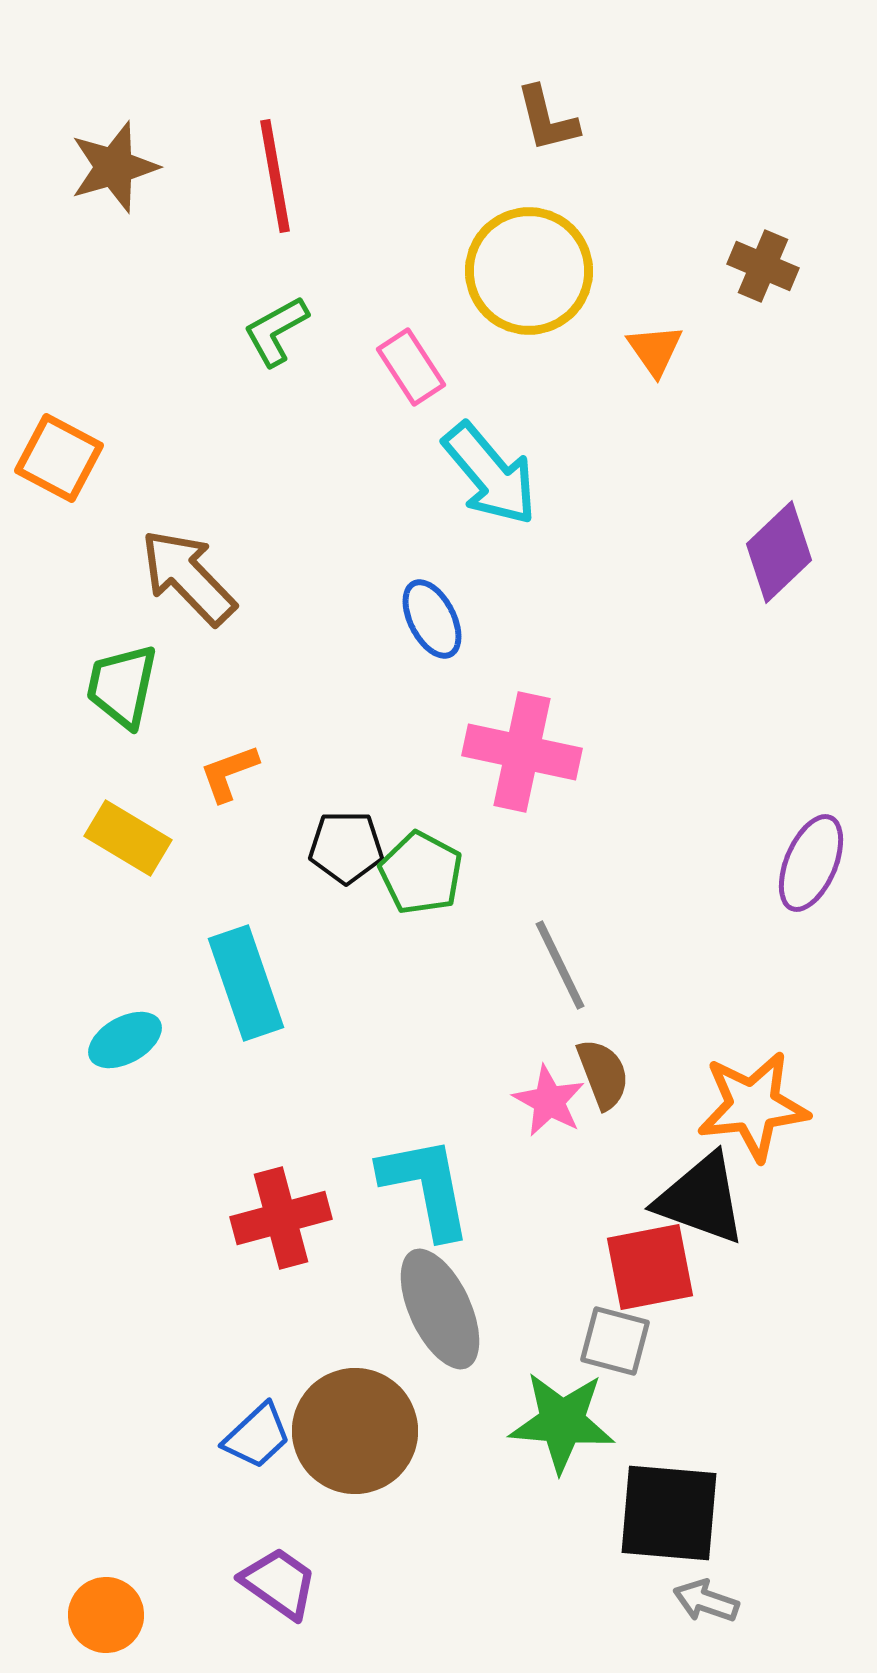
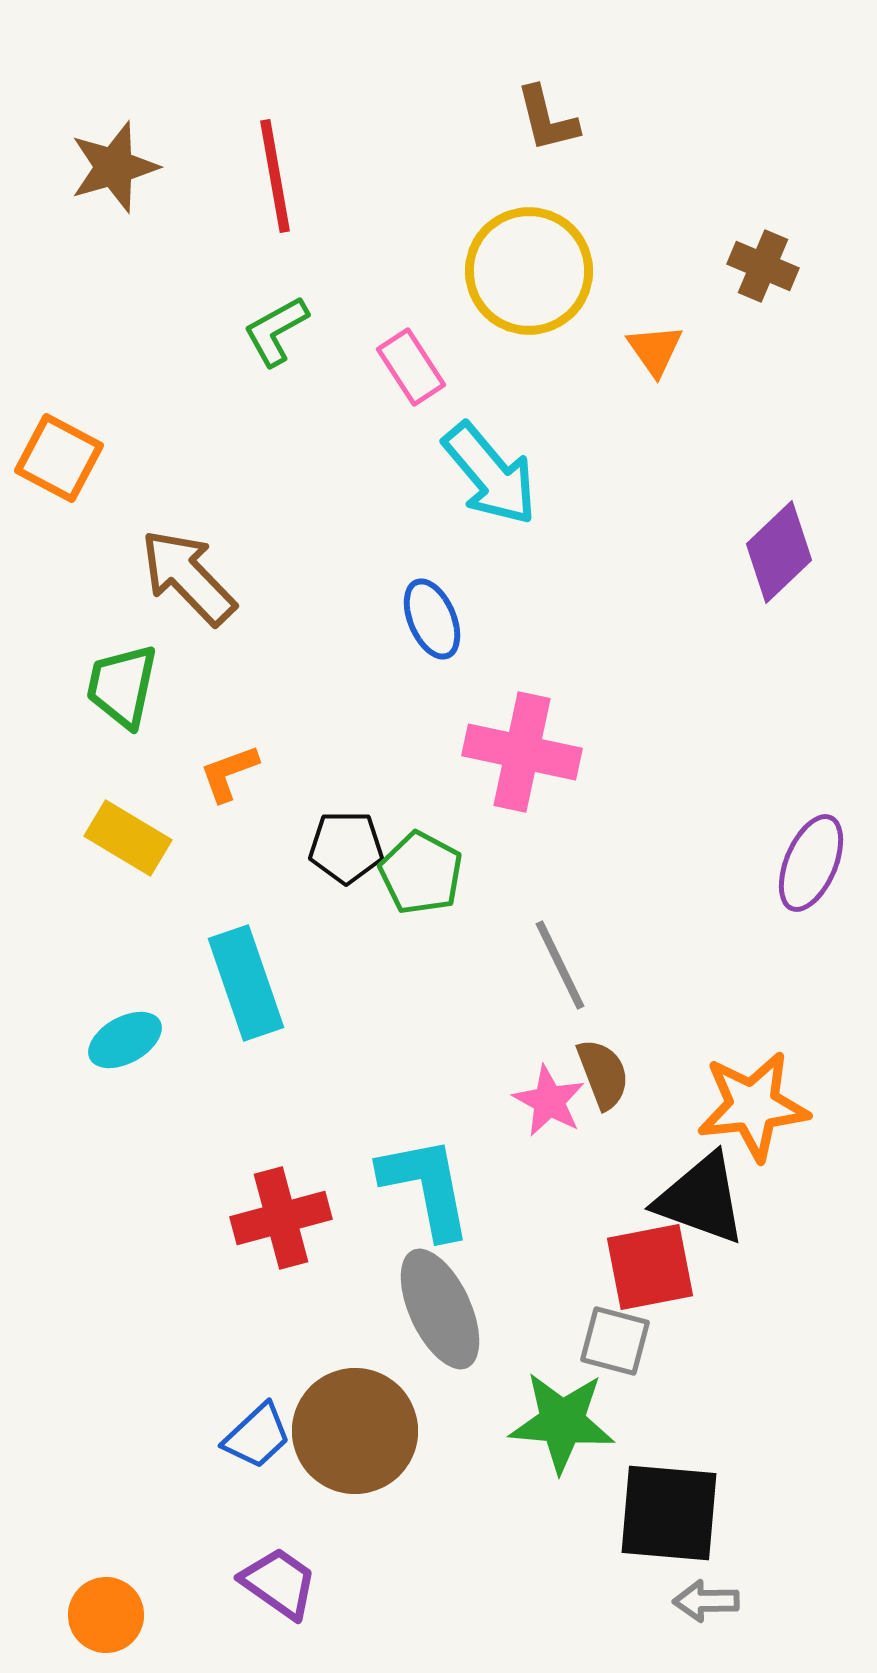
blue ellipse: rotated 4 degrees clockwise
gray arrow: rotated 20 degrees counterclockwise
